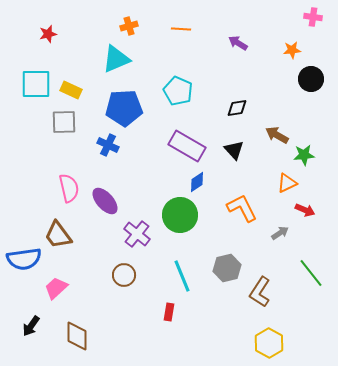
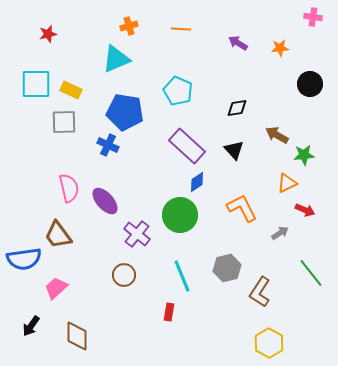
orange star: moved 12 px left, 2 px up
black circle: moved 1 px left, 5 px down
blue pentagon: moved 1 px right, 4 px down; rotated 12 degrees clockwise
purple rectangle: rotated 12 degrees clockwise
